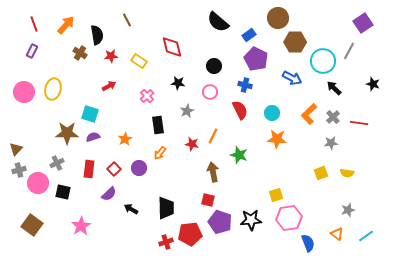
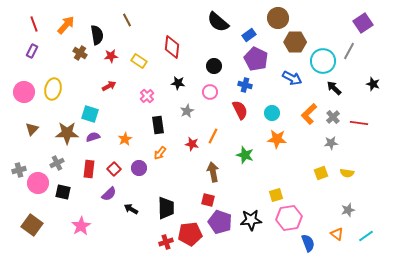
red diamond at (172, 47): rotated 20 degrees clockwise
brown triangle at (16, 149): moved 16 px right, 20 px up
green star at (239, 155): moved 6 px right
